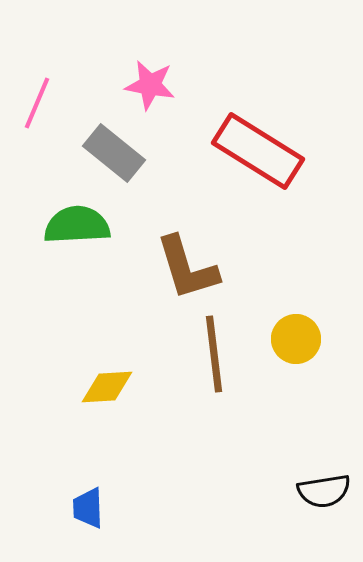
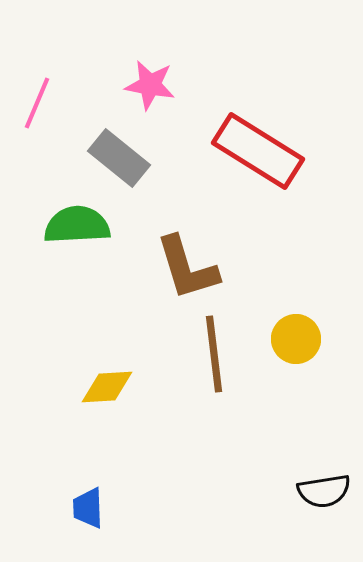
gray rectangle: moved 5 px right, 5 px down
